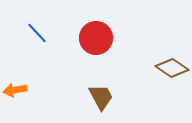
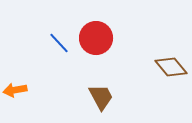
blue line: moved 22 px right, 10 px down
brown diamond: moved 1 px left, 1 px up; rotated 16 degrees clockwise
